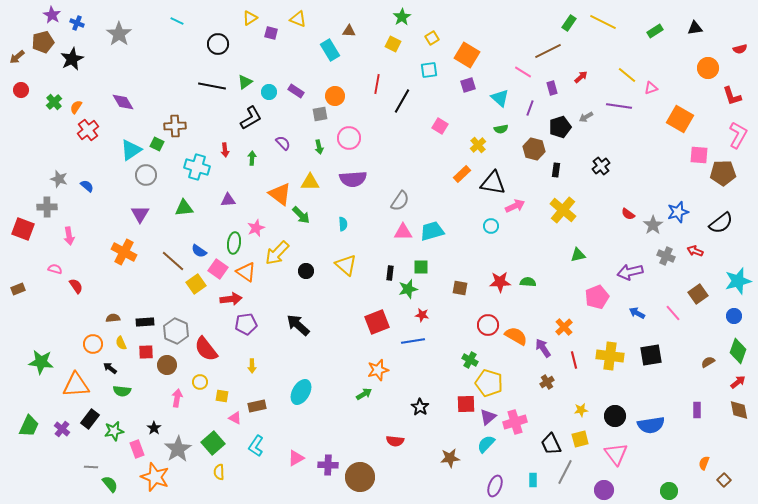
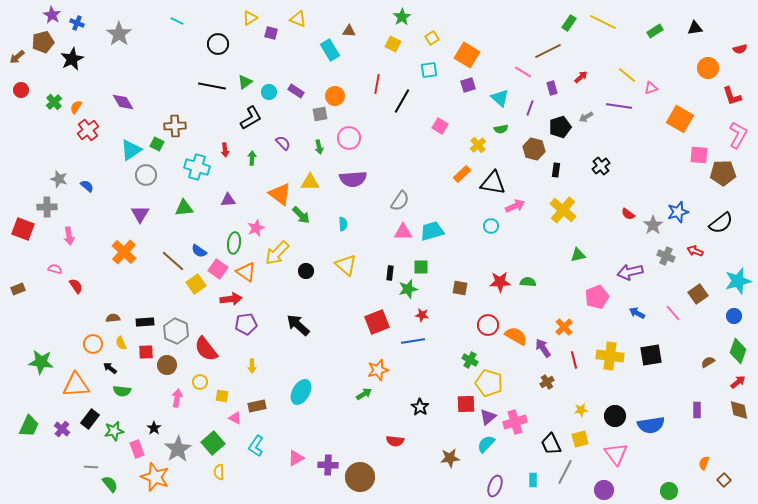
orange cross at (124, 252): rotated 15 degrees clockwise
